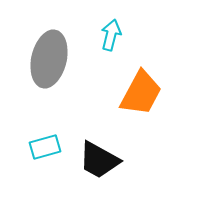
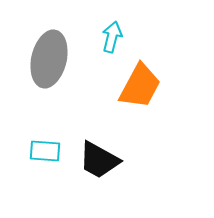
cyan arrow: moved 1 px right, 2 px down
orange trapezoid: moved 1 px left, 7 px up
cyan rectangle: moved 4 px down; rotated 20 degrees clockwise
